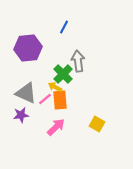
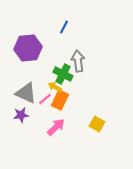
green cross: rotated 18 degrees counterclockwise
orange rectangle: rotated 30 degrees clockwise
